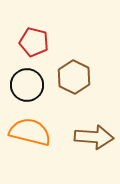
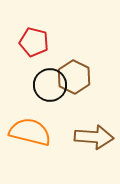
black circle: moved 23 px right
